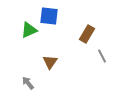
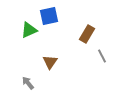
blue square: rotated 18 degrees counterclockwise
